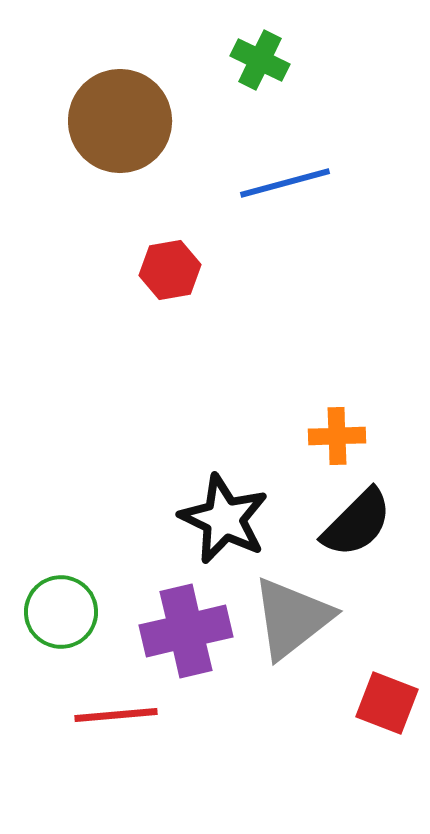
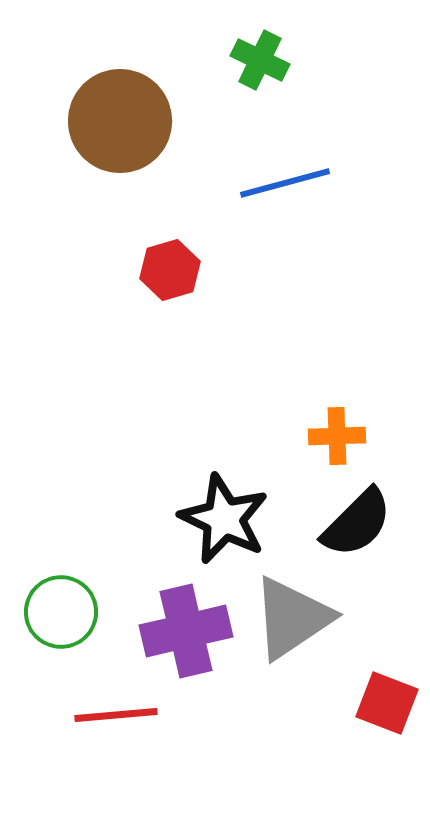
red hexagon: rotated 6 degrees counterclockwise
gray triangle: rotated 4 degrees clockwise
